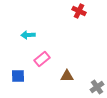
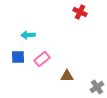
red cross: moved 1 px right, 1 px down
blue square: moved 19 px up
